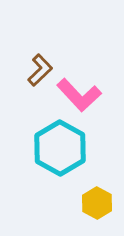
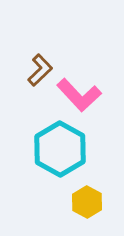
cyan hexagon: moved 1 px down
yellow hexagon: moved 10 px left, 1 px up
